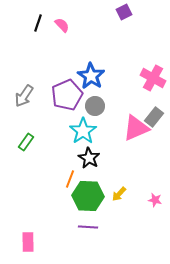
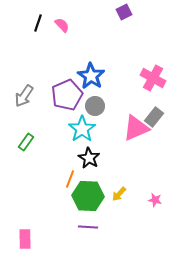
cyan star: moved 1 px left, 2 px up
pink rectangle: moved 3 px left, 3 px up
